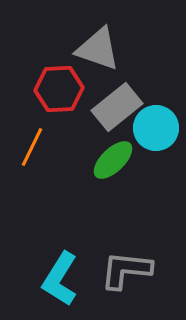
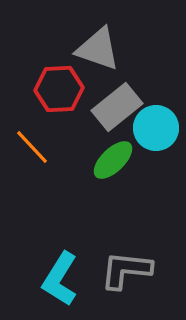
orange line: rotated 69 degrees counterclockwise
